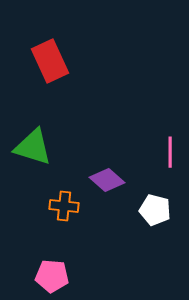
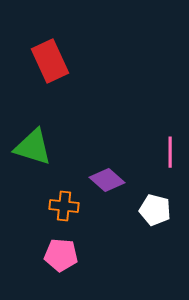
pink pentagon: moved 9 px right, 21 px up
